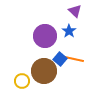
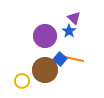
purple triangle: moved 1 px left, 7 px down
brown circle: moved 1 px right, 1 px up
